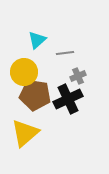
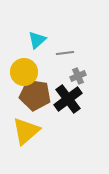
black cross: rotated 12 degrees counterclockwise
yellow triangle: moved 1 px right, 2 px up
